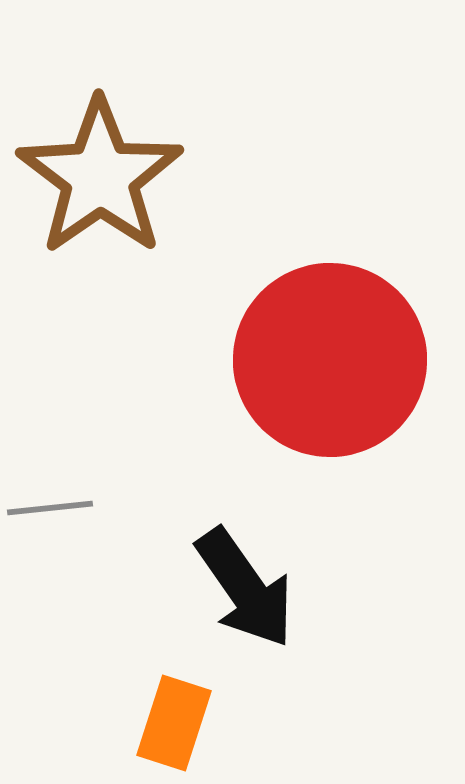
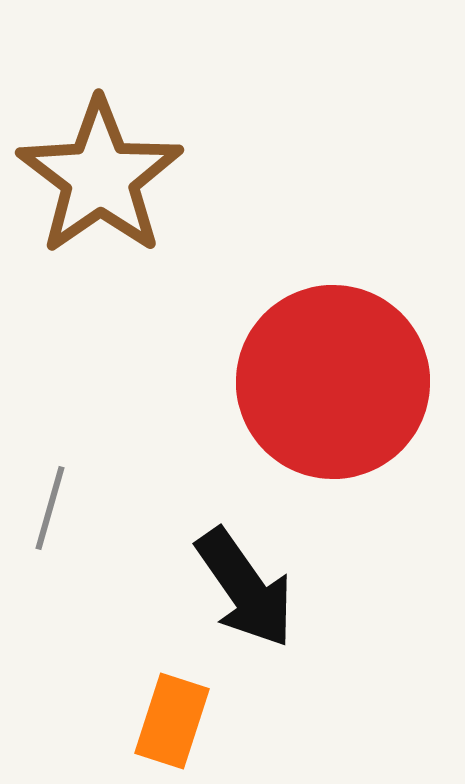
red circle: moved 3 px right, 22 px down
gray line: rotated 68 degrees counterclockwise
orange rectangle: moved 2 px left, 2 px up
